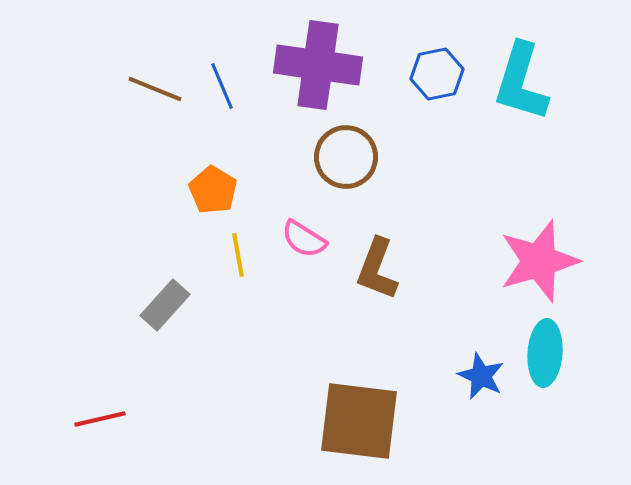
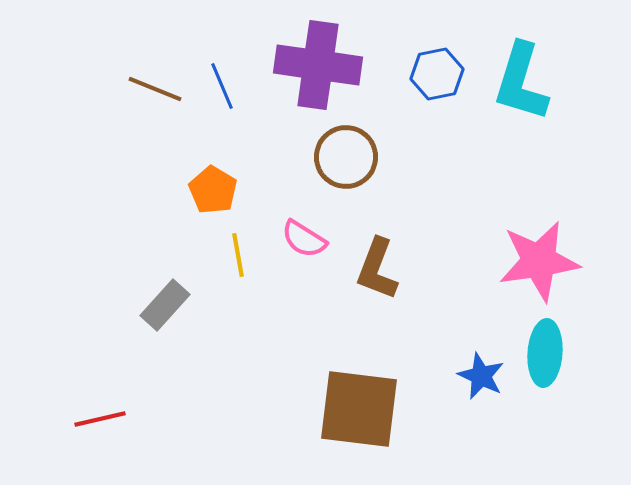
pink star: rotated 8 degrees clockwise
brown square: moved 12 px up
